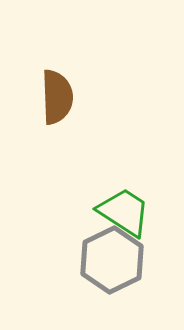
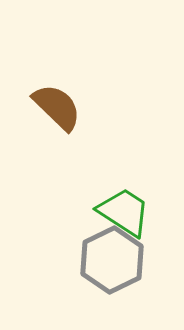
brown semicircle: moved 10 px down; rotated 44 degrees counterclockwise
